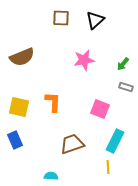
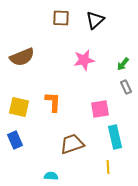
gray rectangle: rotated 48 degrees clockwise
pink square: rotated 30 degrees counterclockwise
cyan rectangle: moved 4 px up; rotated 40 degrees counterclockwise
